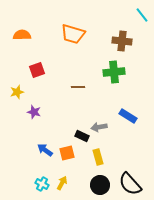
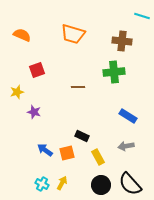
cyan line: moved 1 px down; rotated 35 degrees counterclockwise
orange semicircle: rotated 24 degrees clockwise
gray arrow: moved 27 px right, 19 px down
yellow rectangle: rotated 14 degrees counterclockwise
black circle: moved 1 px right
